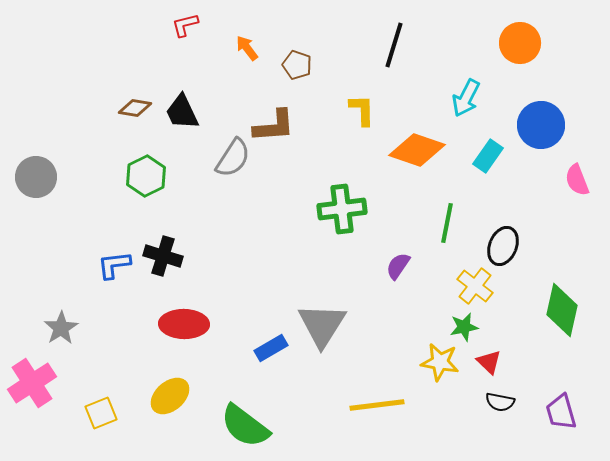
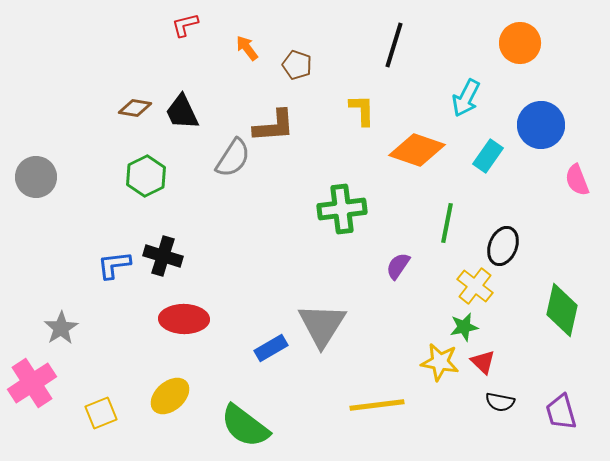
red ellipse: moved 5 px up
red triangle: moved 6 px left
